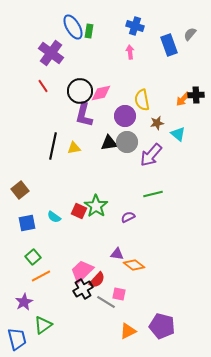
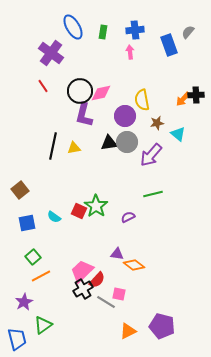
blue cross at (135, 26): moved 4 px down; rotated 24 degrees counterclockwise
green rectangle at (89, 31): moved 14 px right, 1 px down
gray semicircle at (190, 34): moved 2 px left, 2 px up
